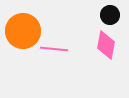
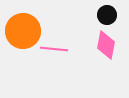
black circle: moved 3 px left
